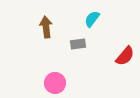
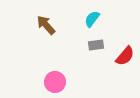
brown arrow: moved 2 px up; rotated 35 degrees counterclockwise
gray rectangle: moved 18 px right, 1 px down
pink circle: moved 1 px up
